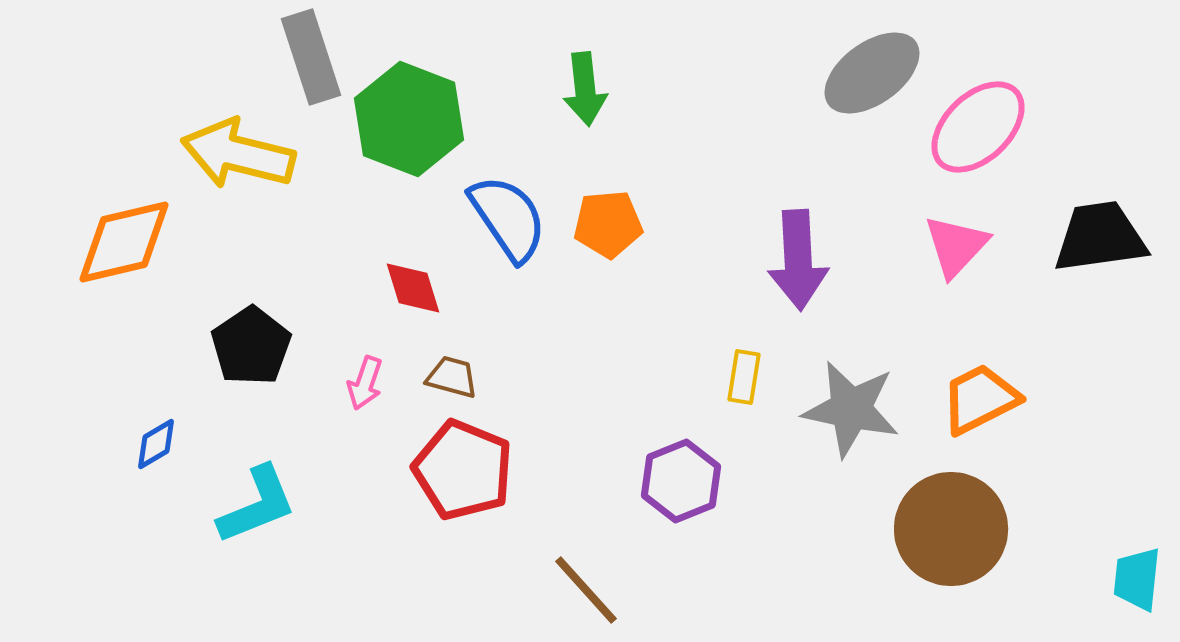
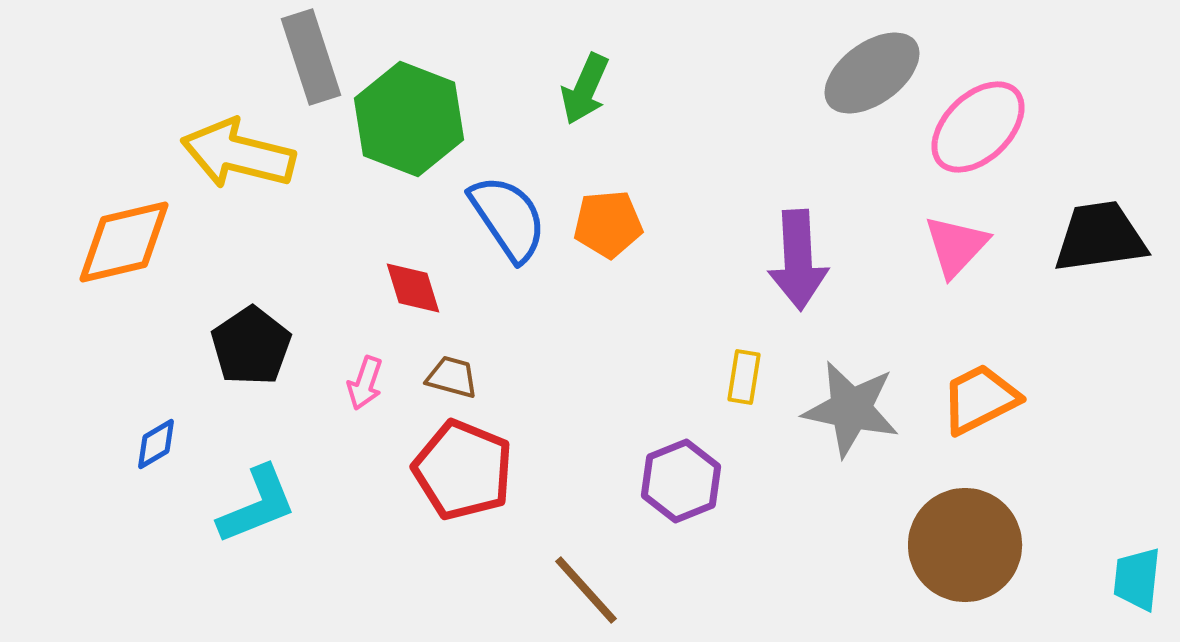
green arrow: rotated 30 degrees clockwise
brown circle: moved 14 px right, 16 px down
